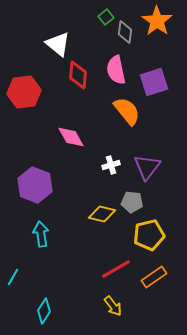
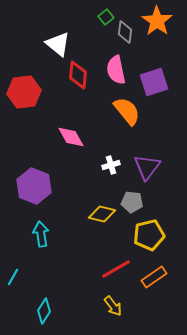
purple hexagon: moved 1 px left, 1 px down
